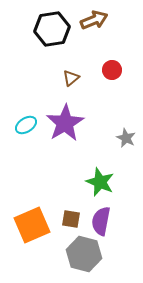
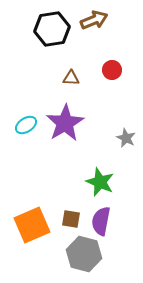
brown triangle: rotated 42 degrees clockwise
